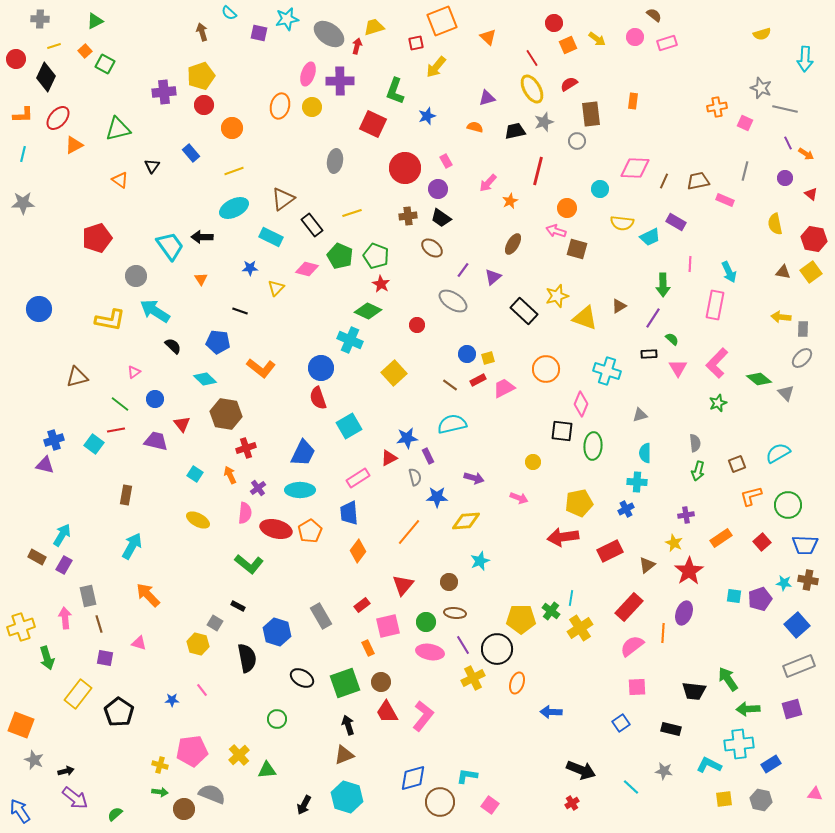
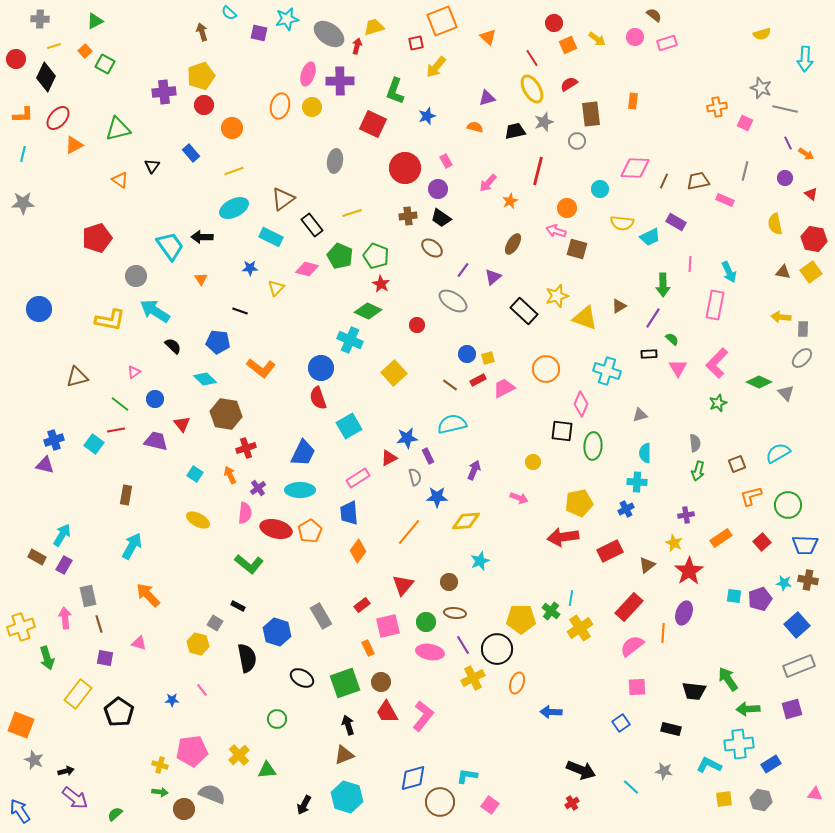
green diamond at (759, 379): moved 3 px down; rotated 15 degrees counterclockwise
purple arrow at (474, 478): moved 8 px up; rotated 84 degrees counterclockwise
